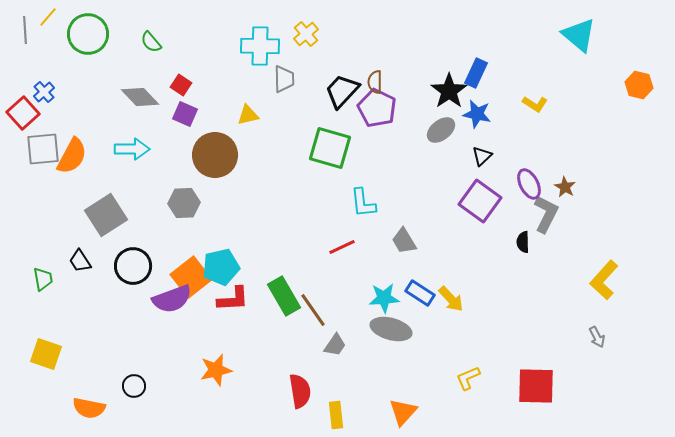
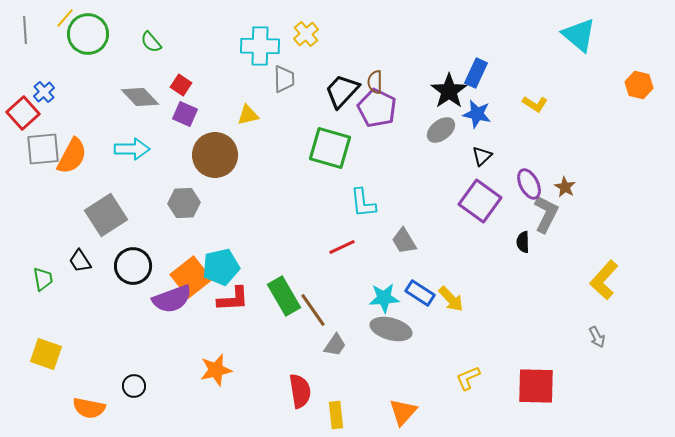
yellow line at (48, 17): moved 17 px right, 1 px down
